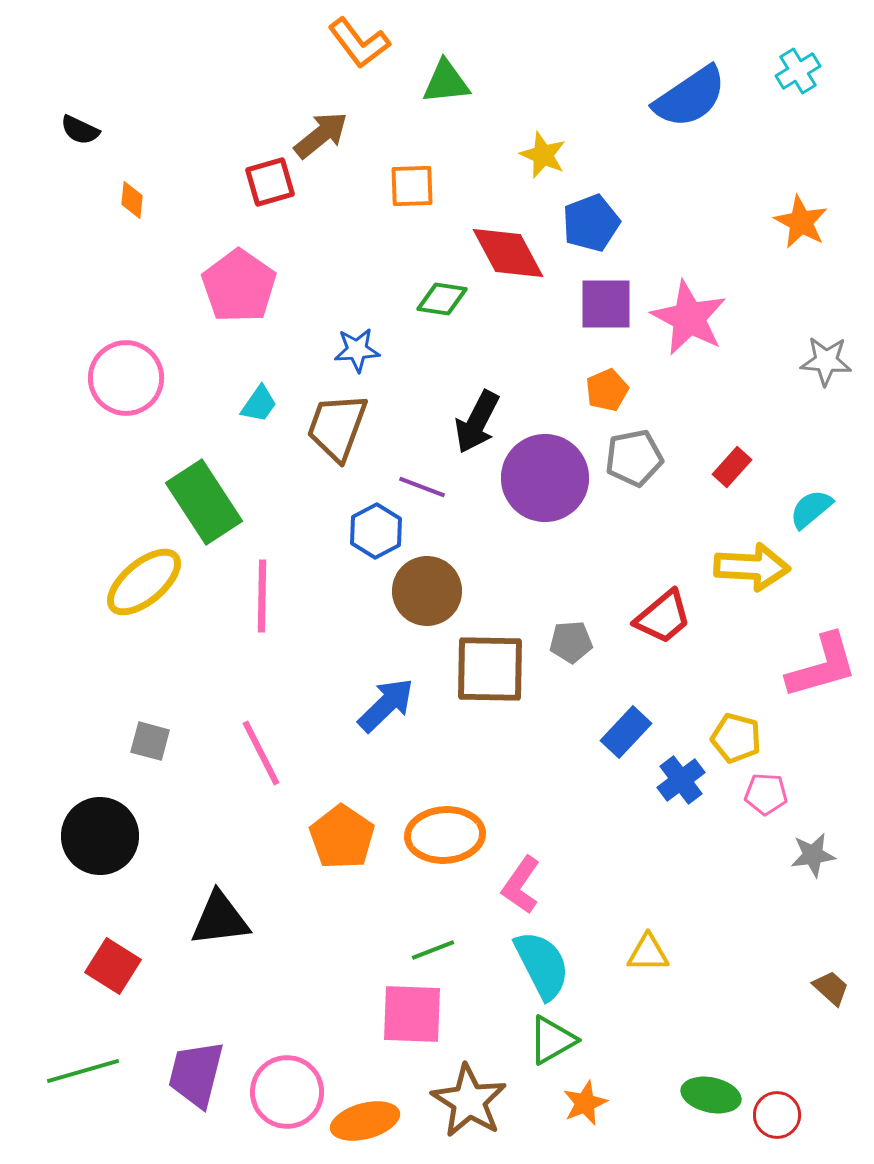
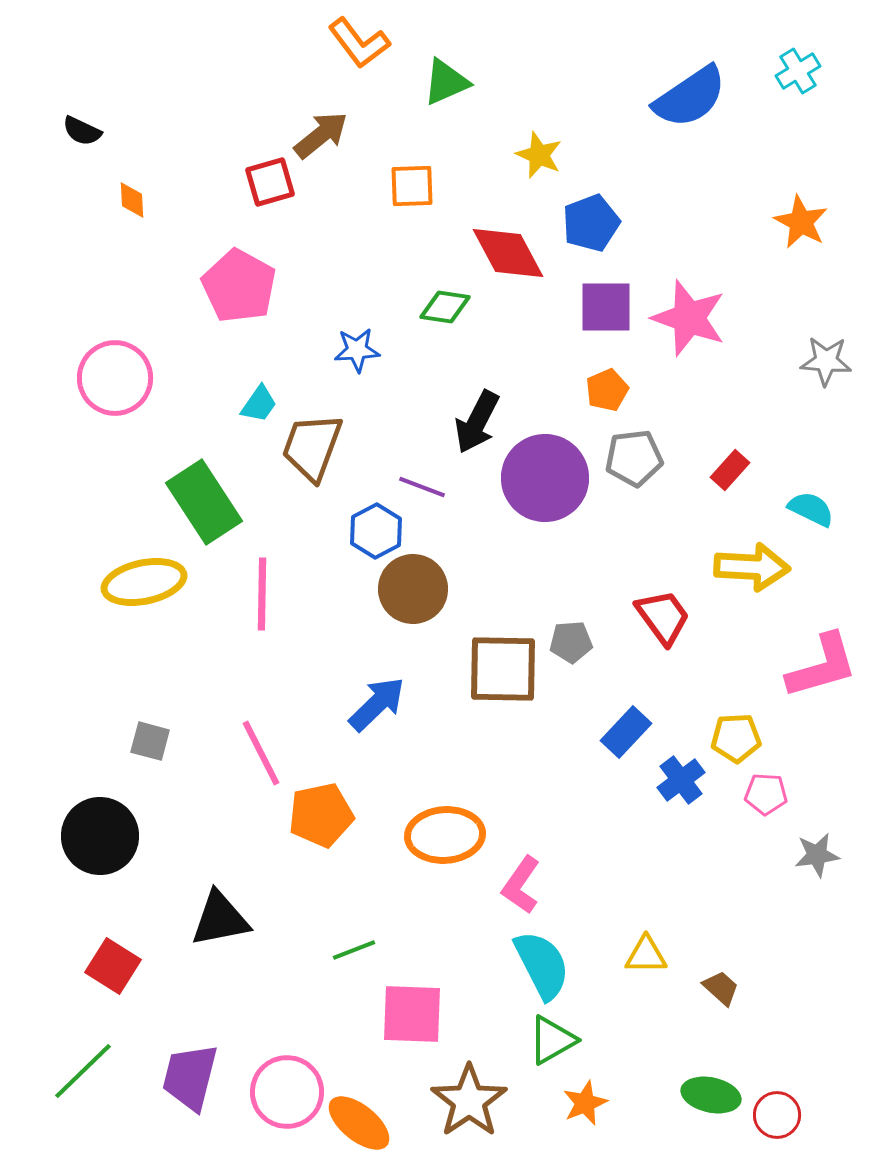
green triangle at (446, 82): rotated 18 degrees counterclockwise
black semicircle at (80, 130): moved 2 px right, 1 px down
yellow star at (543, 155): moved 4 px left
orange diamond at (132, 200): rotated 9 degrees counterclockwise
pink pentagon at (239, 286): rotated 6 degrees counterclockwise
green diamond at (442, 299): moved 3 px right, 8 px down
purple square at (606, 304): moved 3 px down
pink star at (689, 318): rotated 8 degrees counterclockwise
pink circle at (126, 378): moved 11 px left
brown trapezoid at (337, 427): moved 25 px left, 20 px down
gray pentagon at (634, 458): rotated 4 degrees clockwise
red rectangle at (732, 467): moved 2 px left, 3 px down
cyan semicircle at (811, 509): rotated 66 degrees clockwise
yellow ellipse at (144, 582): rotated 28 degrees clockwise
brown circle at (427, 591): moved 14 px left, 2 px up
pink line at (262, 596): moved 2 px up
red trapezoid at (663, 617): rotated 86 degrees counterclockwise
brown square at (490, 669): moved 13 px right
blue arrow at (386, 705): moved 9 px left, 1 px up
yellow pentagon at (736, 738): rotated 18 degrees counterclockwise
orange pentagon at (342, 837): moved 21 px left, 22 px up; rotated 26 degrees clockwise
gray star at (813, 855): moved 4 px right
black triangle at (220, 919): rotated 4 degrees counterclockwise
green line at (433, 950): moved 79 px left
yellow triangle at (648, 953): moved 2 px left, 2 px down
brown trapezoid at (831, 988): moved 110 px left
green line at (83, 1071): rotated 28 degrees counterclockwise
purple trapezoid at (196, 1074): moved 6 px left, 3 px down
brown star at (469, 1101): rotated 6 degrees clockwise
orange ellipse at (365, 1121): moved 6 px left, 2 px down; rotated 54 degrees clockwise
